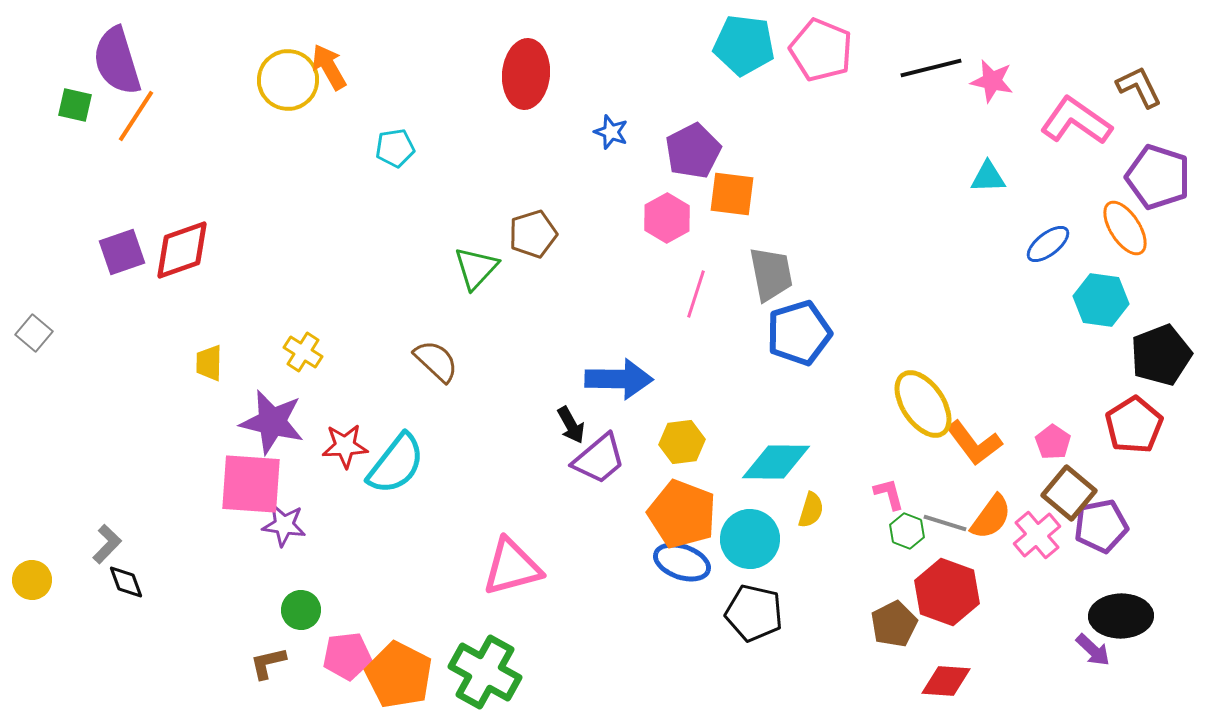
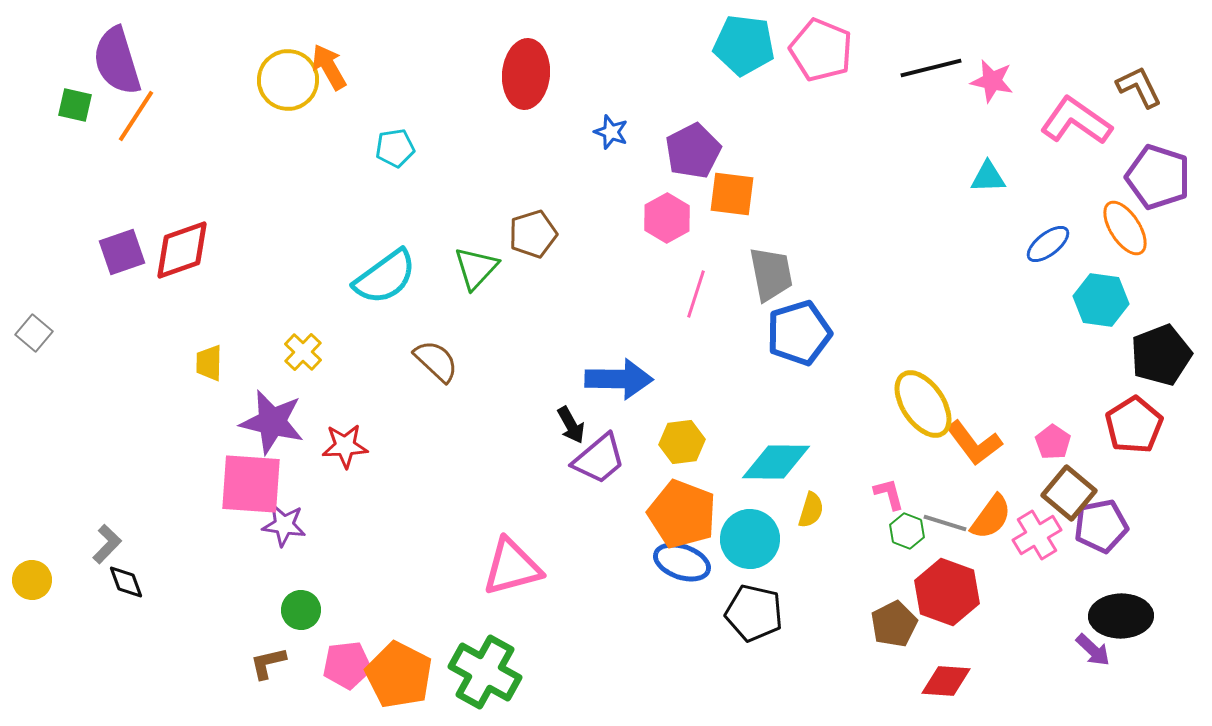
yellow cross at (303, 352): rotated 12 degrees clockwise
cyan semicircle at (396, 464): moved 11 px left, 187 px up; rotated 16 degrees clockwise
pink cross at (1037, 535): rotated 9 degrees clockwise
pink pentagon at (347, 656): moved 9 px down
